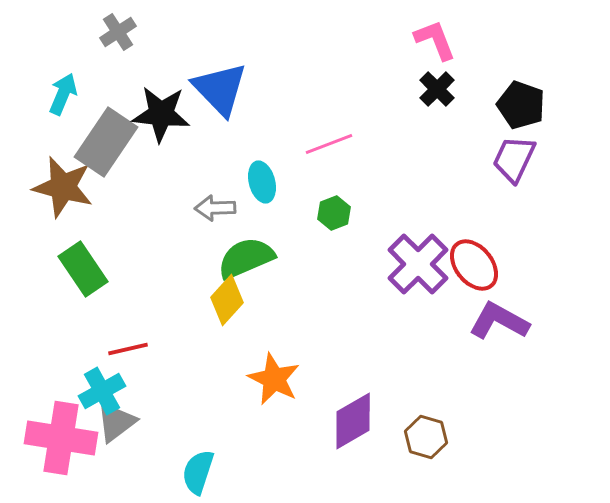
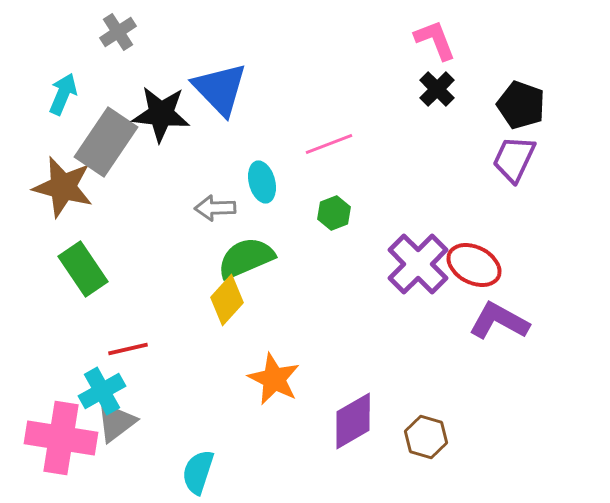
red ellipse: rotated 24 degrees counterclockwise
